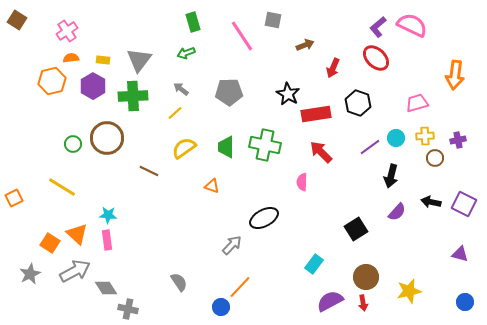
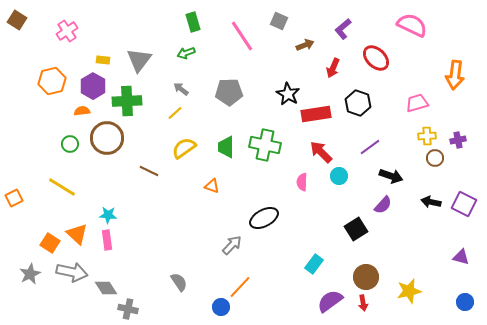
gray square at (273, 20): moved 6 px right, 1 px down; rotated 12 degrees clockwise
purple L-shape at (378, 27): moved 35 px left, 2 px down
orange semicircle at (71, 58): moved 11 px right, 53 px down
green cross at (133, 96): moved 6 px left, 5 px down
yellow cross at (425, 136): moved 2 px right
cyan circle at (396, 138): moved 57 px left, 38 px down
green circle at (73, 144): moved 3 px left
black arrow at (391, 176): rotated 85 degrees counterclockwise
purple semicircle at (397, 212): moved 14 px left, 7 px up
purple triangle at (460, 254): moved 1 px right, 3 px down
gray arrow at (75, 271): moved 3 px left, 1 px down; rotated 40 degrees clockwise
purple semicircle at (330, 301): rotated 8 degrees counterclockwise
